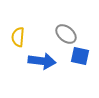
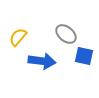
yellow semicircle: rotated 36 degrees clockwise
blue square: moved 4 px right
